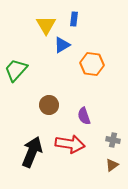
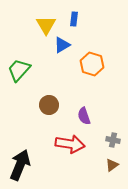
orange hexagon: rotated 10 degrees clockwise
green trapezoid: moved 3 px right
black arrow: moved 12 px left, 13 px down
